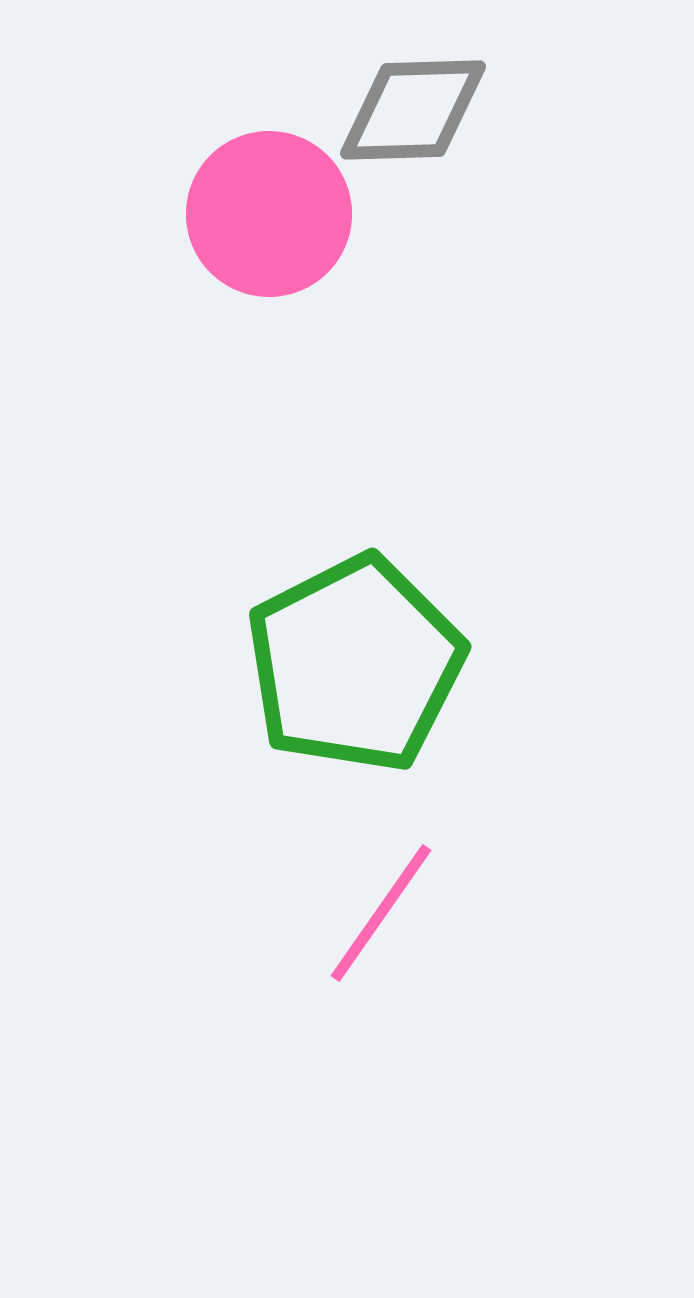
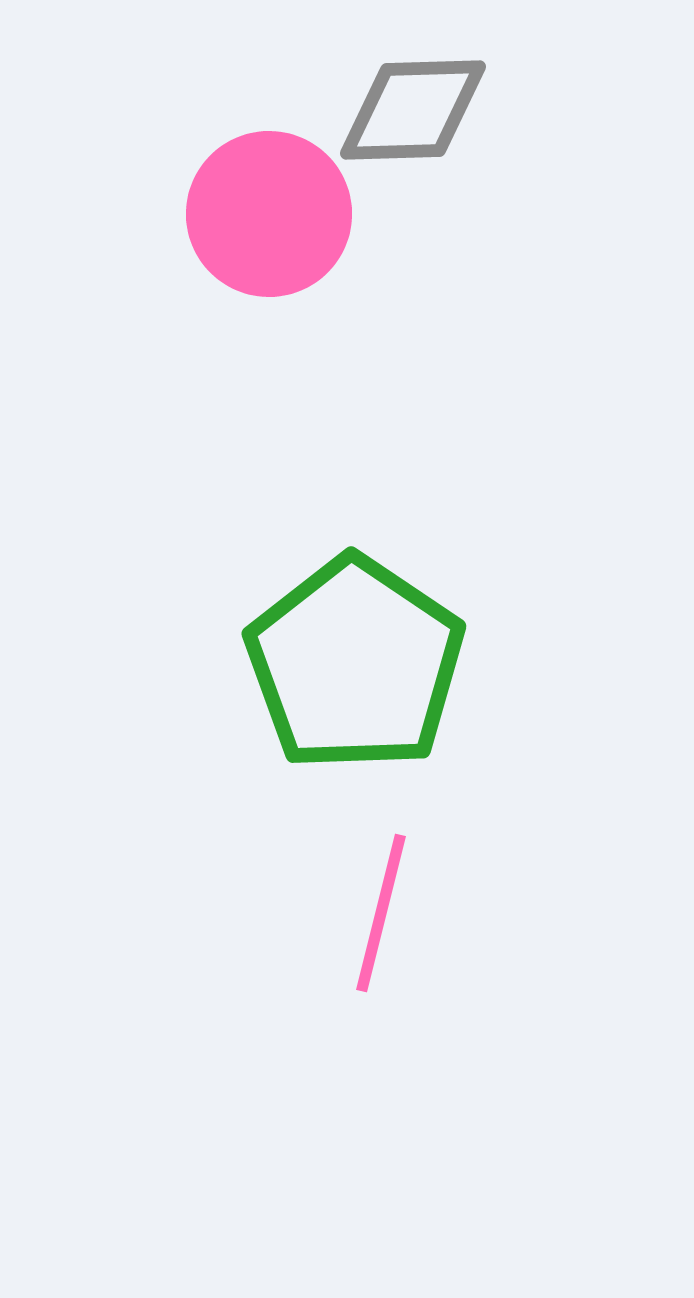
green pentagon: rotated 11 degrees counterclockwise
pink line: rotated 21 degrees counterclockwise
